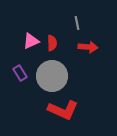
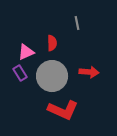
pink triangle: moved 5 px left, 11 px down
red arrow: moved 1 px right, 25 px down
